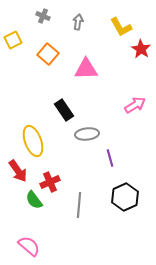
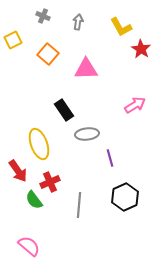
yellow ellipse: moved 6 px right, 3 px down
